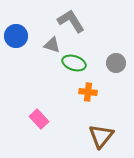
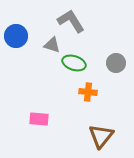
pink rectangle: rotated 42 degrees counterclockwise
